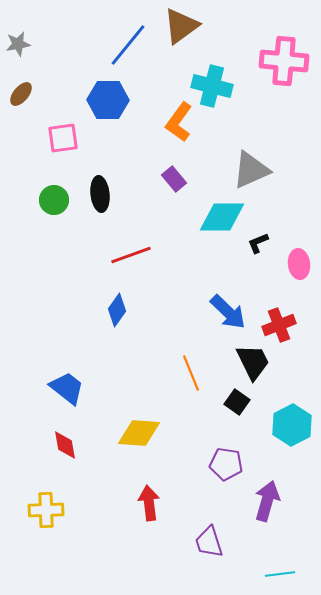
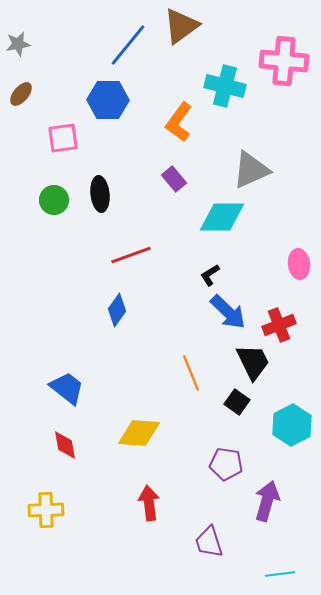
cyan cross: moved 13 px right
black L-shape: moved 48 px left, 32 px down; rotated 10 degrees counterclockwise
